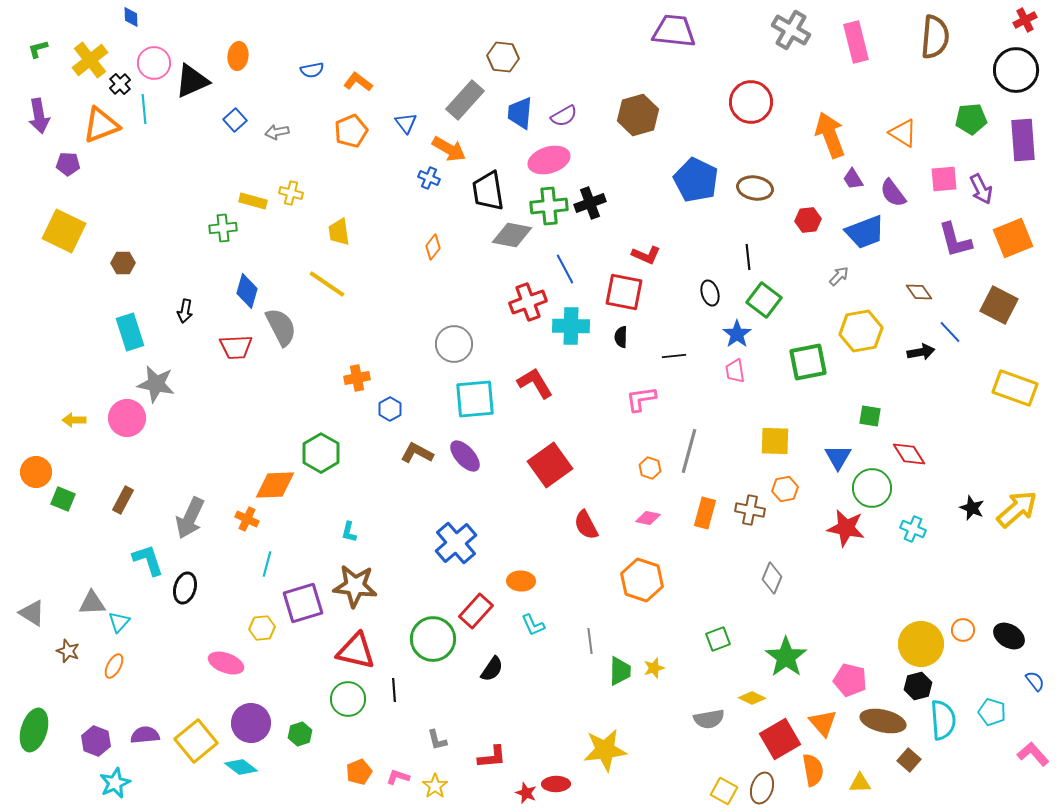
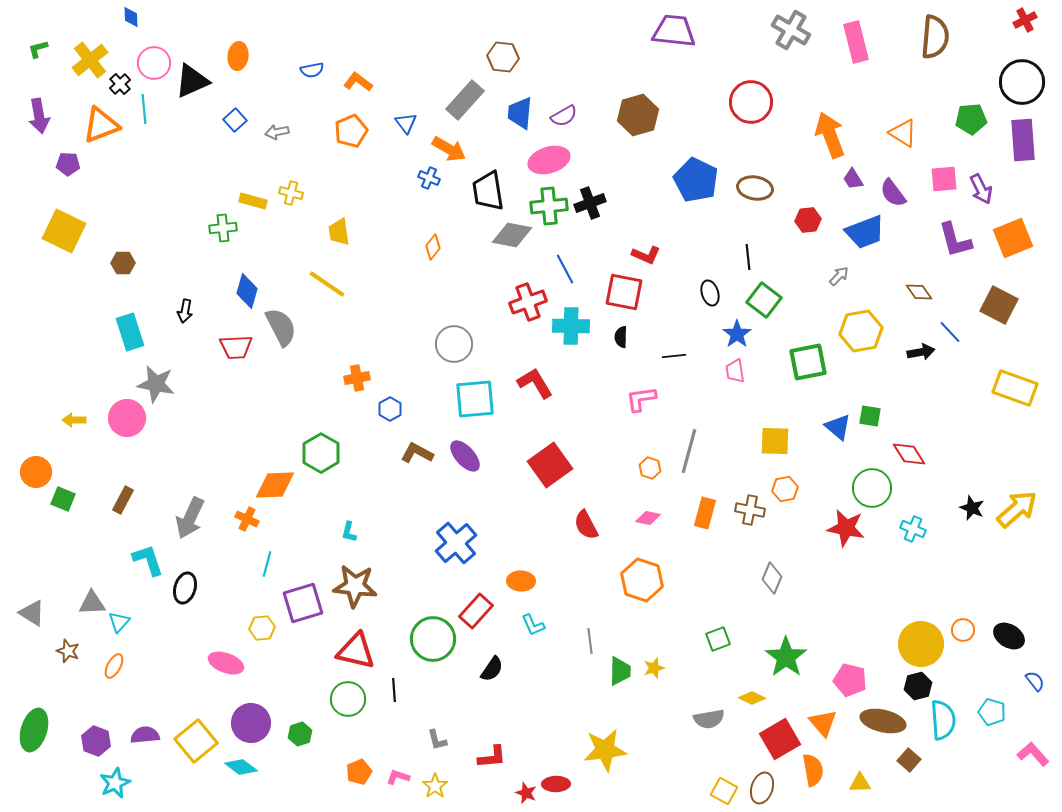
black circle at (1016, 70): moved 6 px right, 12 px down
blue triangle at (838, 457): moved 30 px up; rotated 20 degrees counterclockwise
